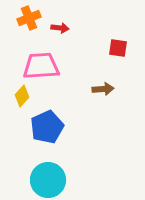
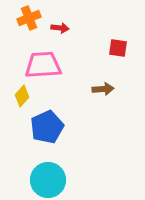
pink trapezoid: moved 2 px right, 1 px up
